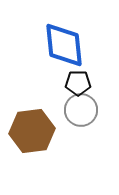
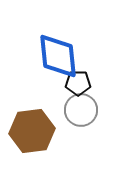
blue diamond: moved 6 px left, 11 px down
